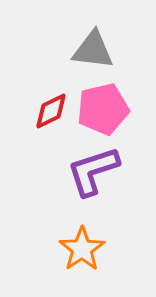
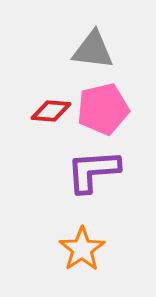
red diamond: rotated 30 degrees clockwise
purple L-shape: rotated 14 degrees clockwise
